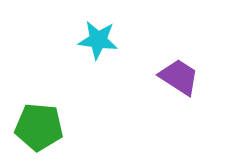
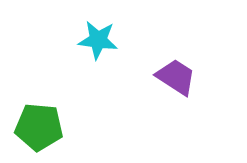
purple trapezoid: moved 3 px left
